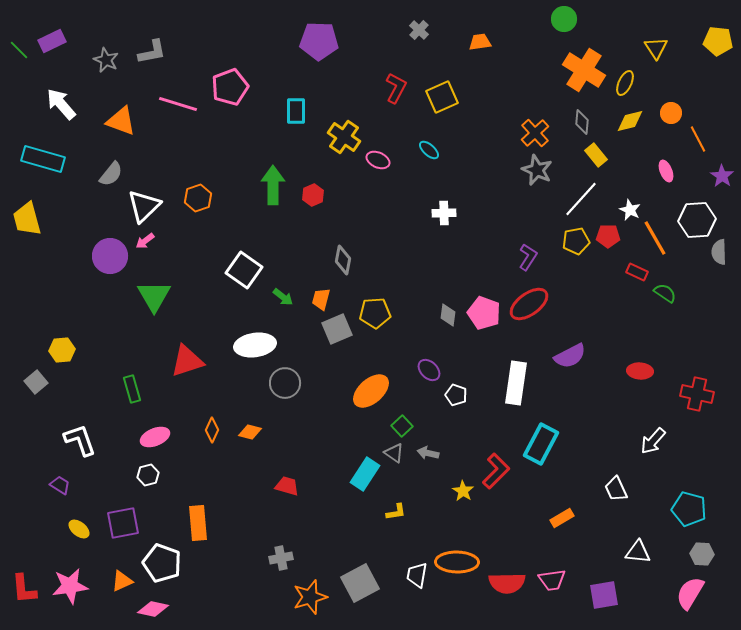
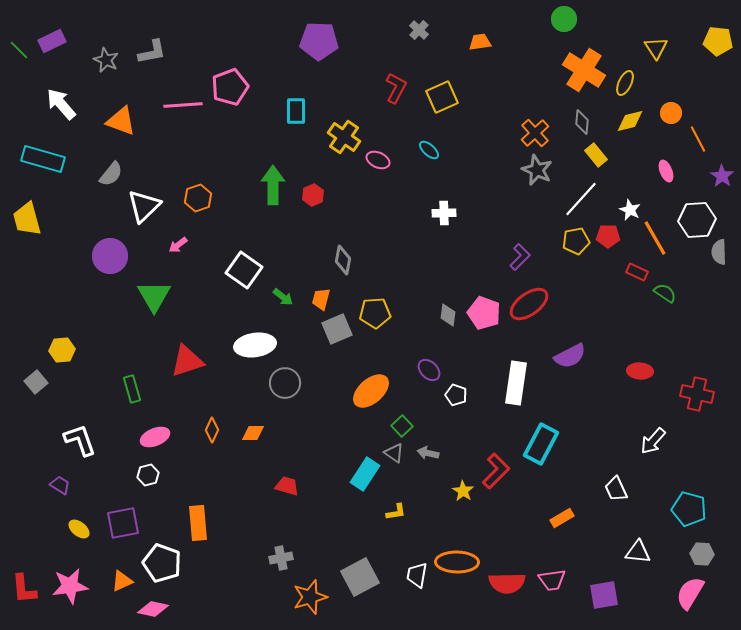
pink line at (178, 104): moved 5 px right, 1 px down; rotated 21 degrees counterclockwise
pink arrow at (145, 241): moved 33 px right, 4 px down
purple L-shape at (528, 257): moved 8 px left; rotated 12 degrees clockwise
orange diamond at (250, 432): moved 3 px right, 1 px down; rotated 15 degrees counterclockwise
gray square at (360, 583): moved 6 px up
